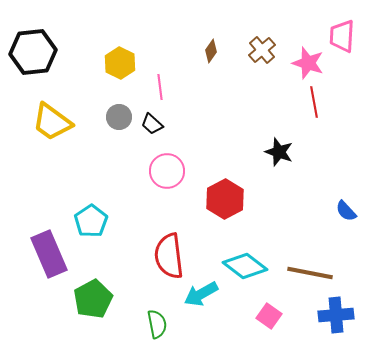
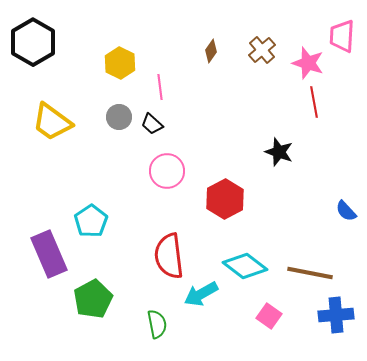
black hexagon: moved 10 px up; rotated 24 degrees counterclockwise
